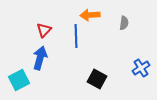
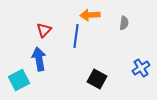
blue line: rotated 10 degrees clockwise
blue arrow: moved 1 px left, 1 px down; rotated 25 degrees counterclockwise
